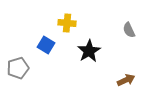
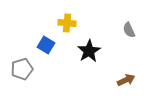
gray pentagon: moved 4 px right, 1 px down
